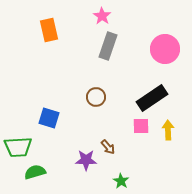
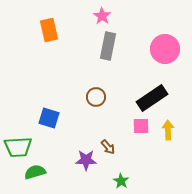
gray rectangle: rotated 8 degrees counterclockwise
